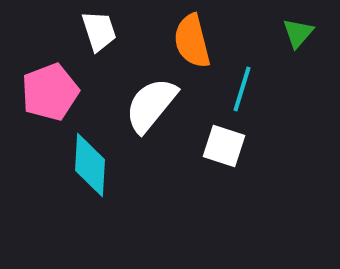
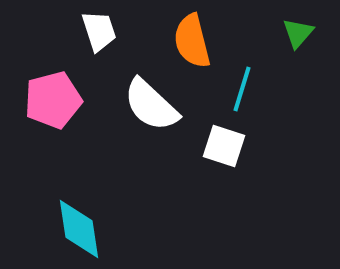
pink pentagon: moved 3 px right, 8 px down; rotated 6 degrees clockwise
white semicircle: rotated 86 degrees counterclockwise
cyan diamond: moved 11 px left, 64 px down; rotated 12 degrees counterclockwise
